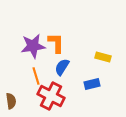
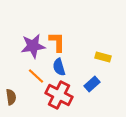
orange L-shape: moved 1 px right, 1 px up
blue semicircle: moved 3 px left; rotated 48 degrees counterclockwise
orange line: rotated 30 degrees counterclockwise
blue rectangle: rotated 28 degrees counterclockwise
red cross: moved 8 px right, 1 px up
brown semicircle: moved 4 px up
